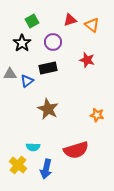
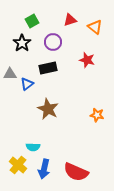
orange triangle: moved 3 px right, 2 px down
blue triangle: moved 3 px down
red semicircle: moved 22 px down; rotated 40 degrees clockwise
blue arrow: moved 2 px left
